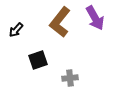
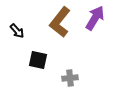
purple arrow: rotated 120 degrees counterclockwise
black arrow: moved 1 px right, 1 px down; rotated 84 degrees counterclockwise
black square: rotated 30 degrees clockwise
